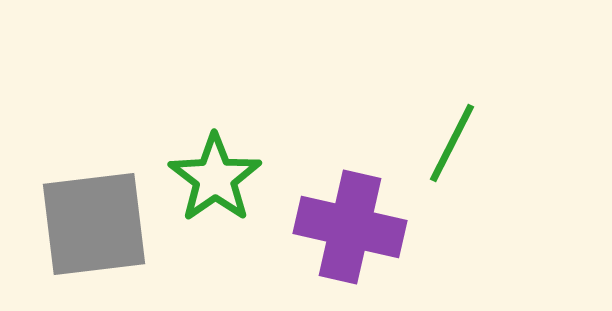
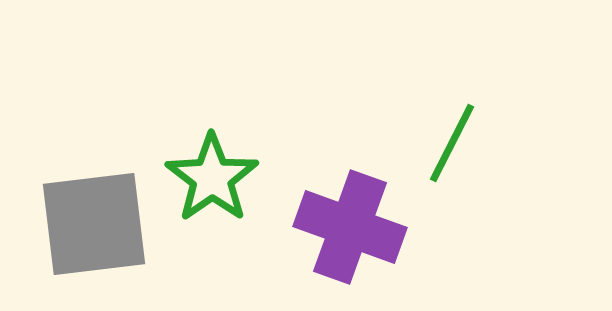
green star: moved 3 px left
purple cross: rotated 7 degrees clockwise
